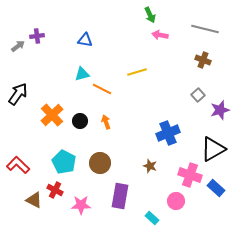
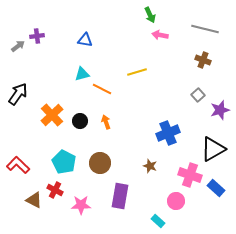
cyan rectangle: moved 6 px right, 3 px down
